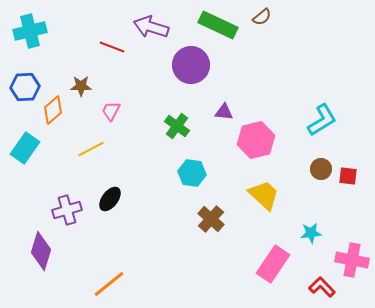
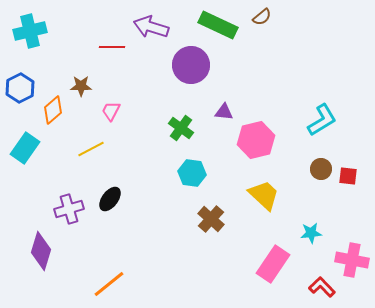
red line: rotated 20 degrees counterclockwise
blue hexagon: moved 5 px left, 1 px down; rotated 24 degrees counterclockwise
green cross: moved 4 px right, 2 px down
purple cross: moved 2 px right, 1 px up
